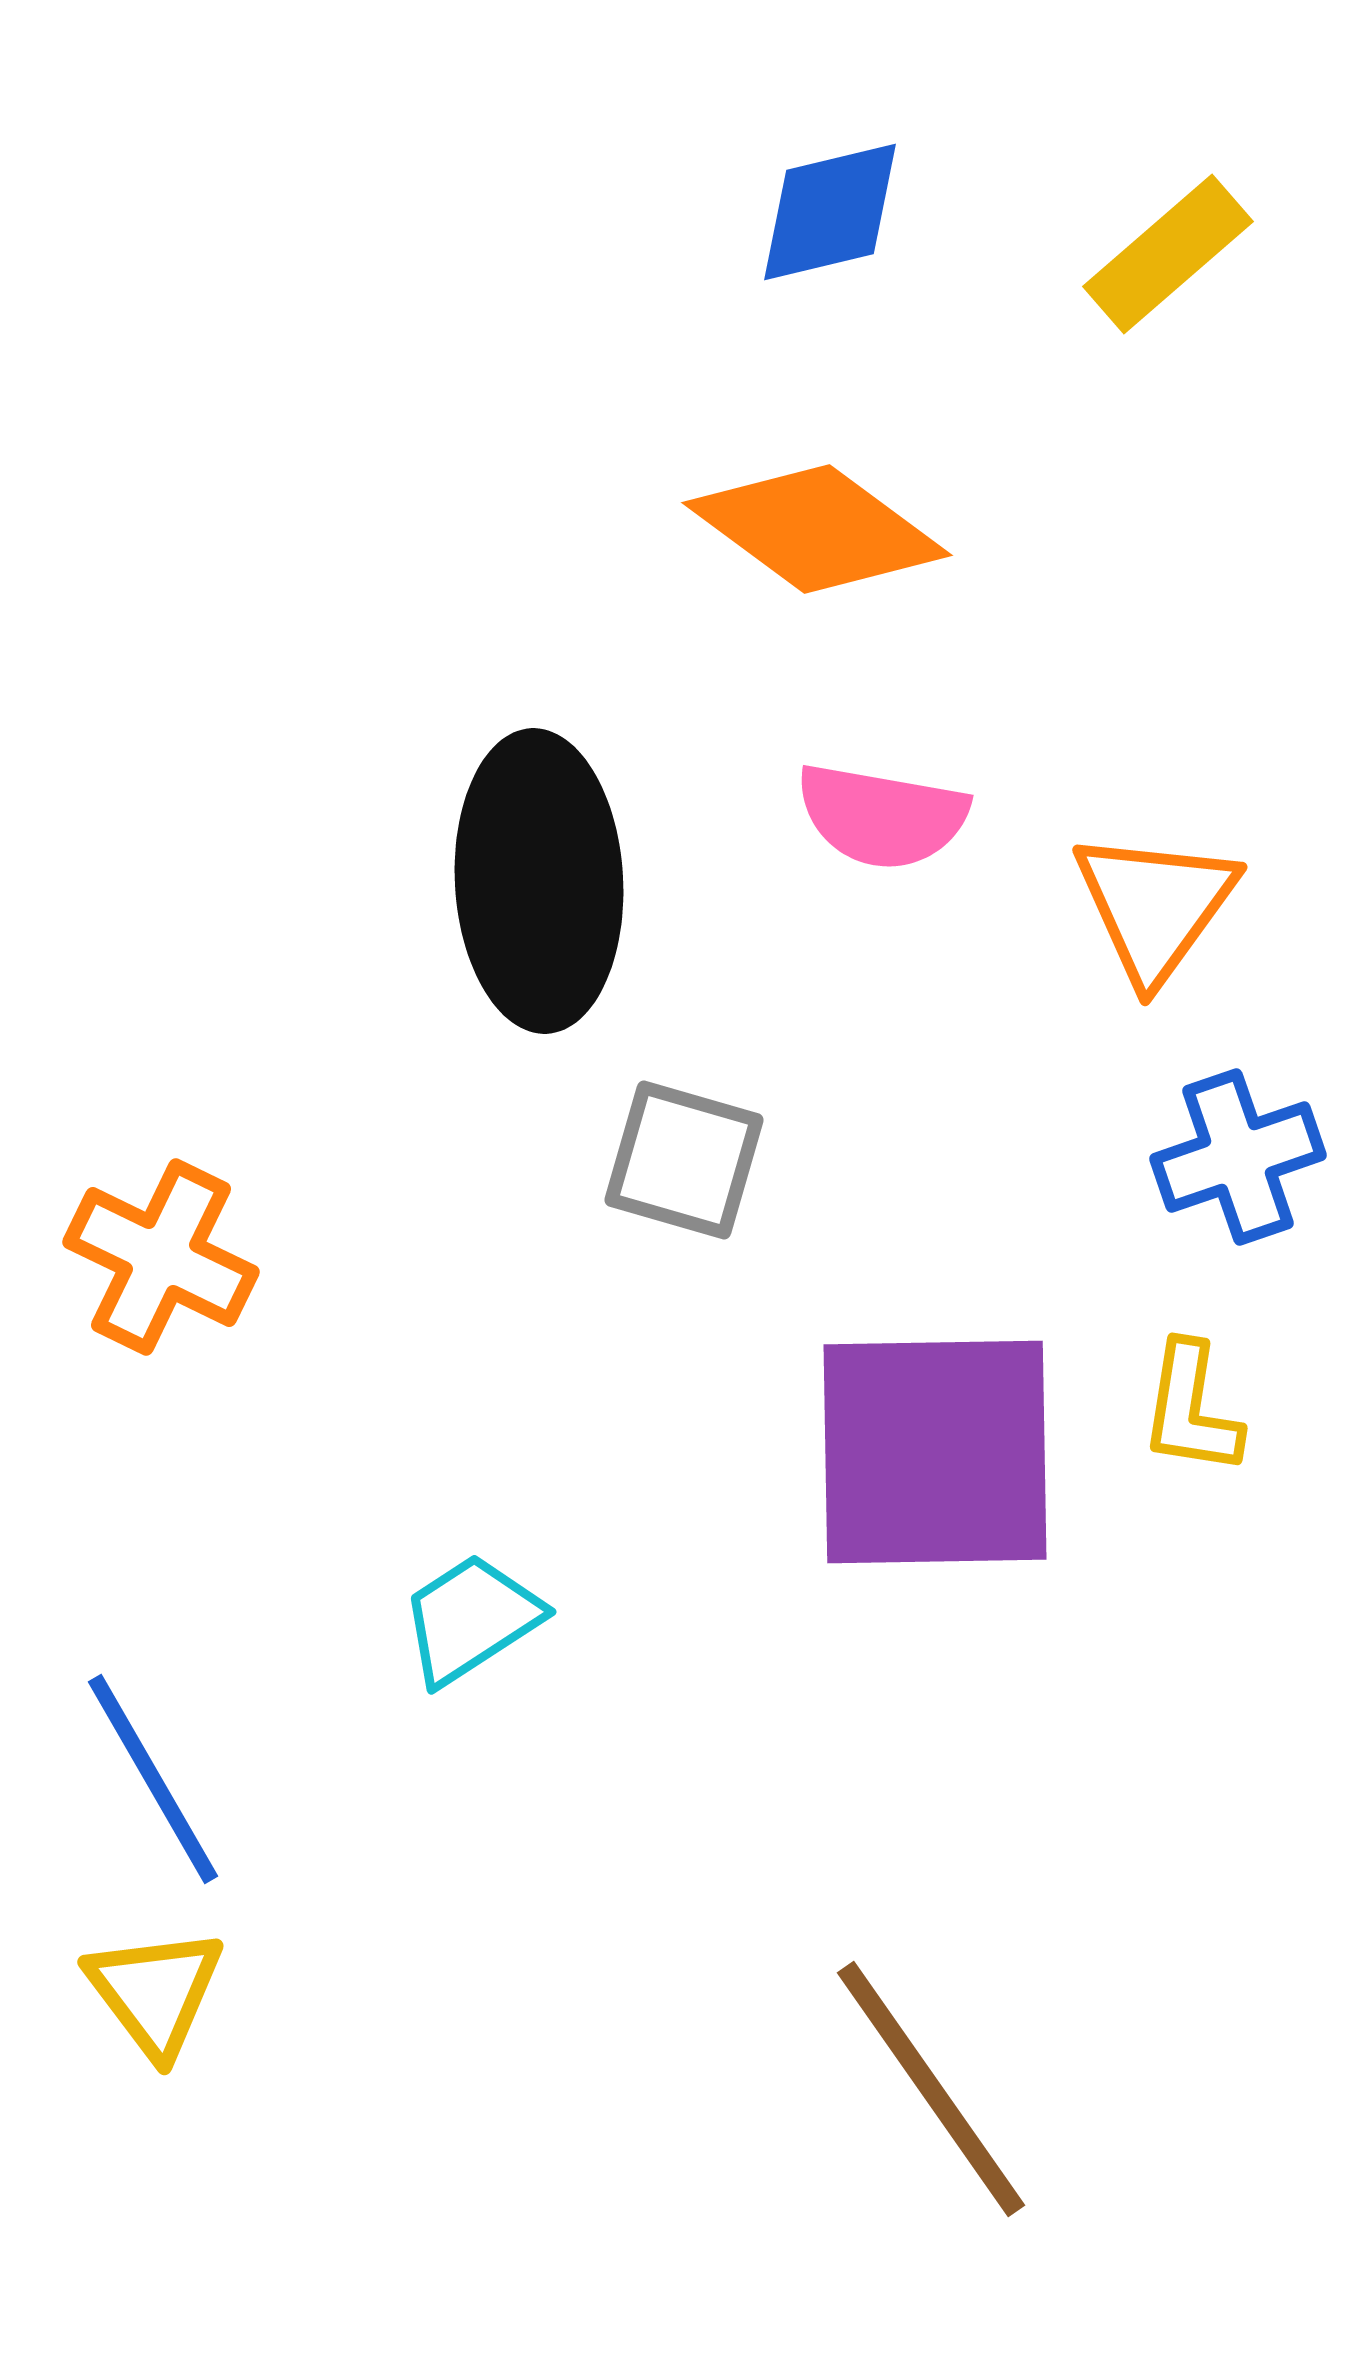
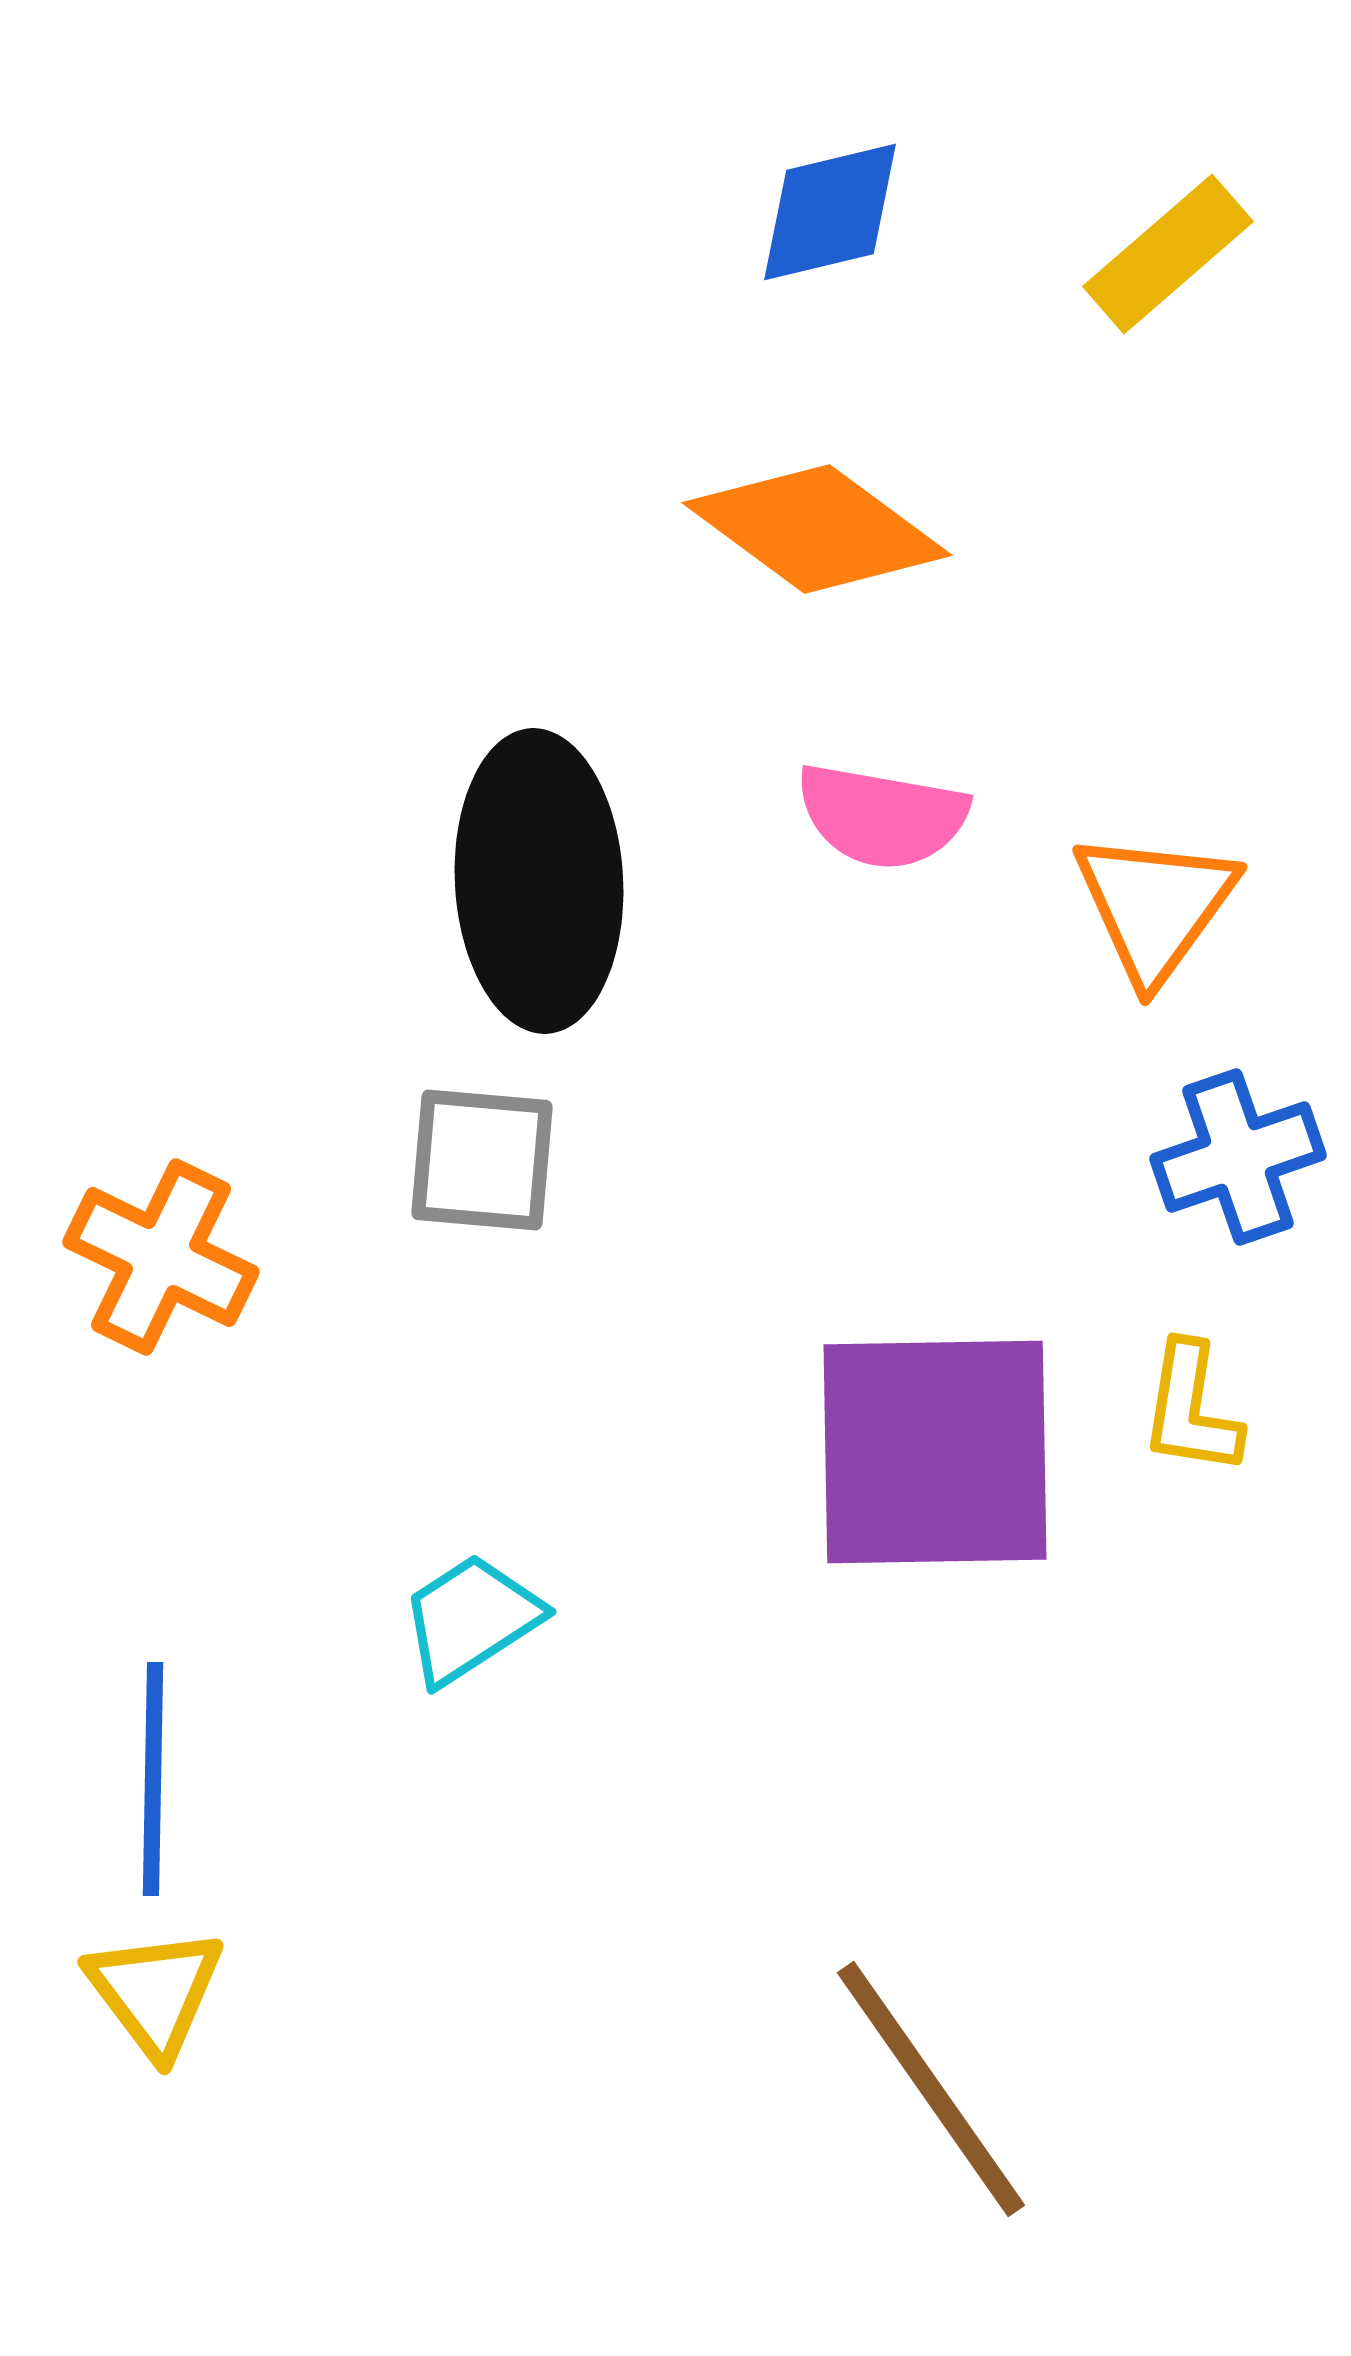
gray square: moved 202 px left; rotated 11 degrees counterclockwise
blue line: rotated 31 degrees clockwise
